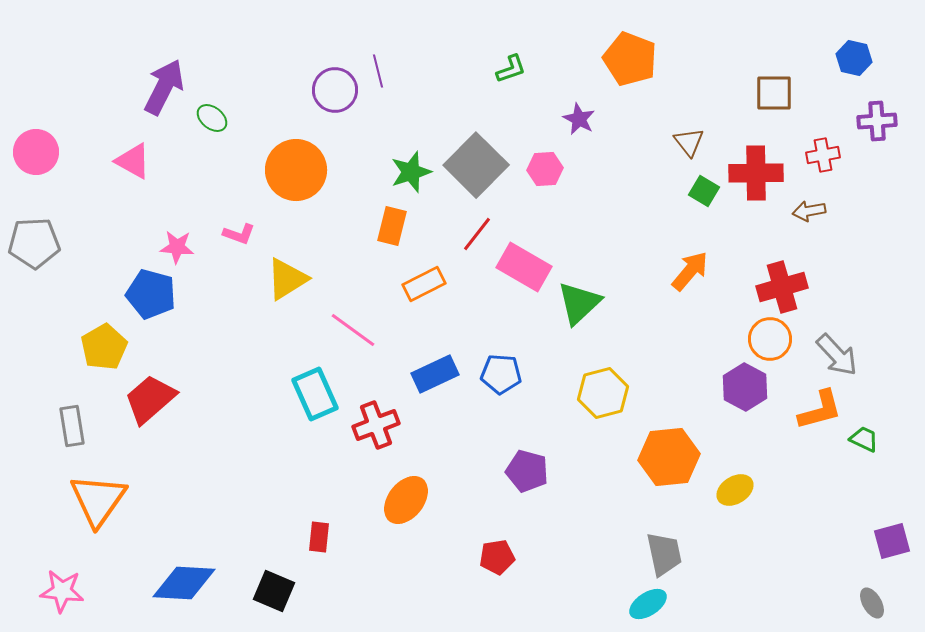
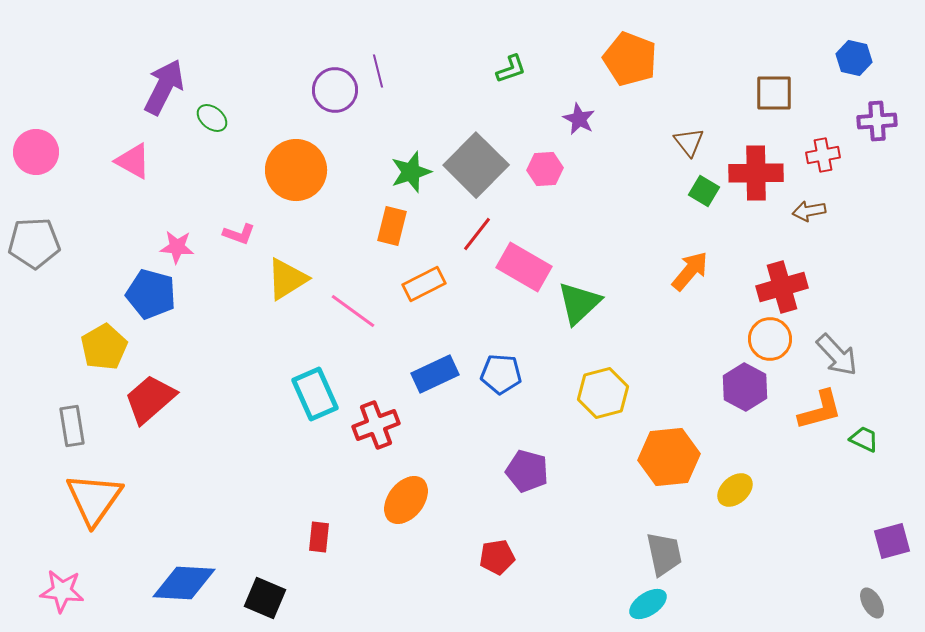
pink line at (353, 330): moved 19 px up
yellow ellipse at (735, 490): rotated 9 degrees counterclockwise
orange triangle at (98, 500): moved 4 px left, 1 px up
black square at (274, 591): moved 9 px left, 7 px down
